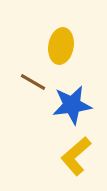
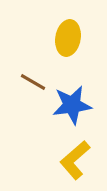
yellow ellipse: moved 7 px right, 8 px up
yellow L-shape: moved 1 px left, 4 px down
